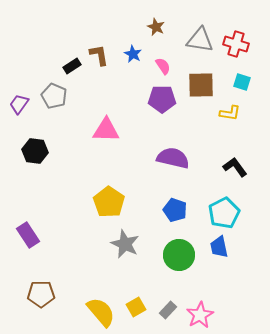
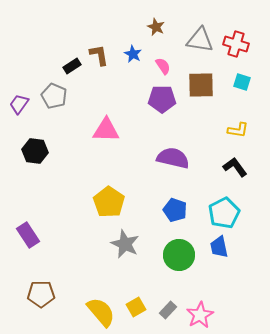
yellow L-shape: moved 8 px right, 17 px down
